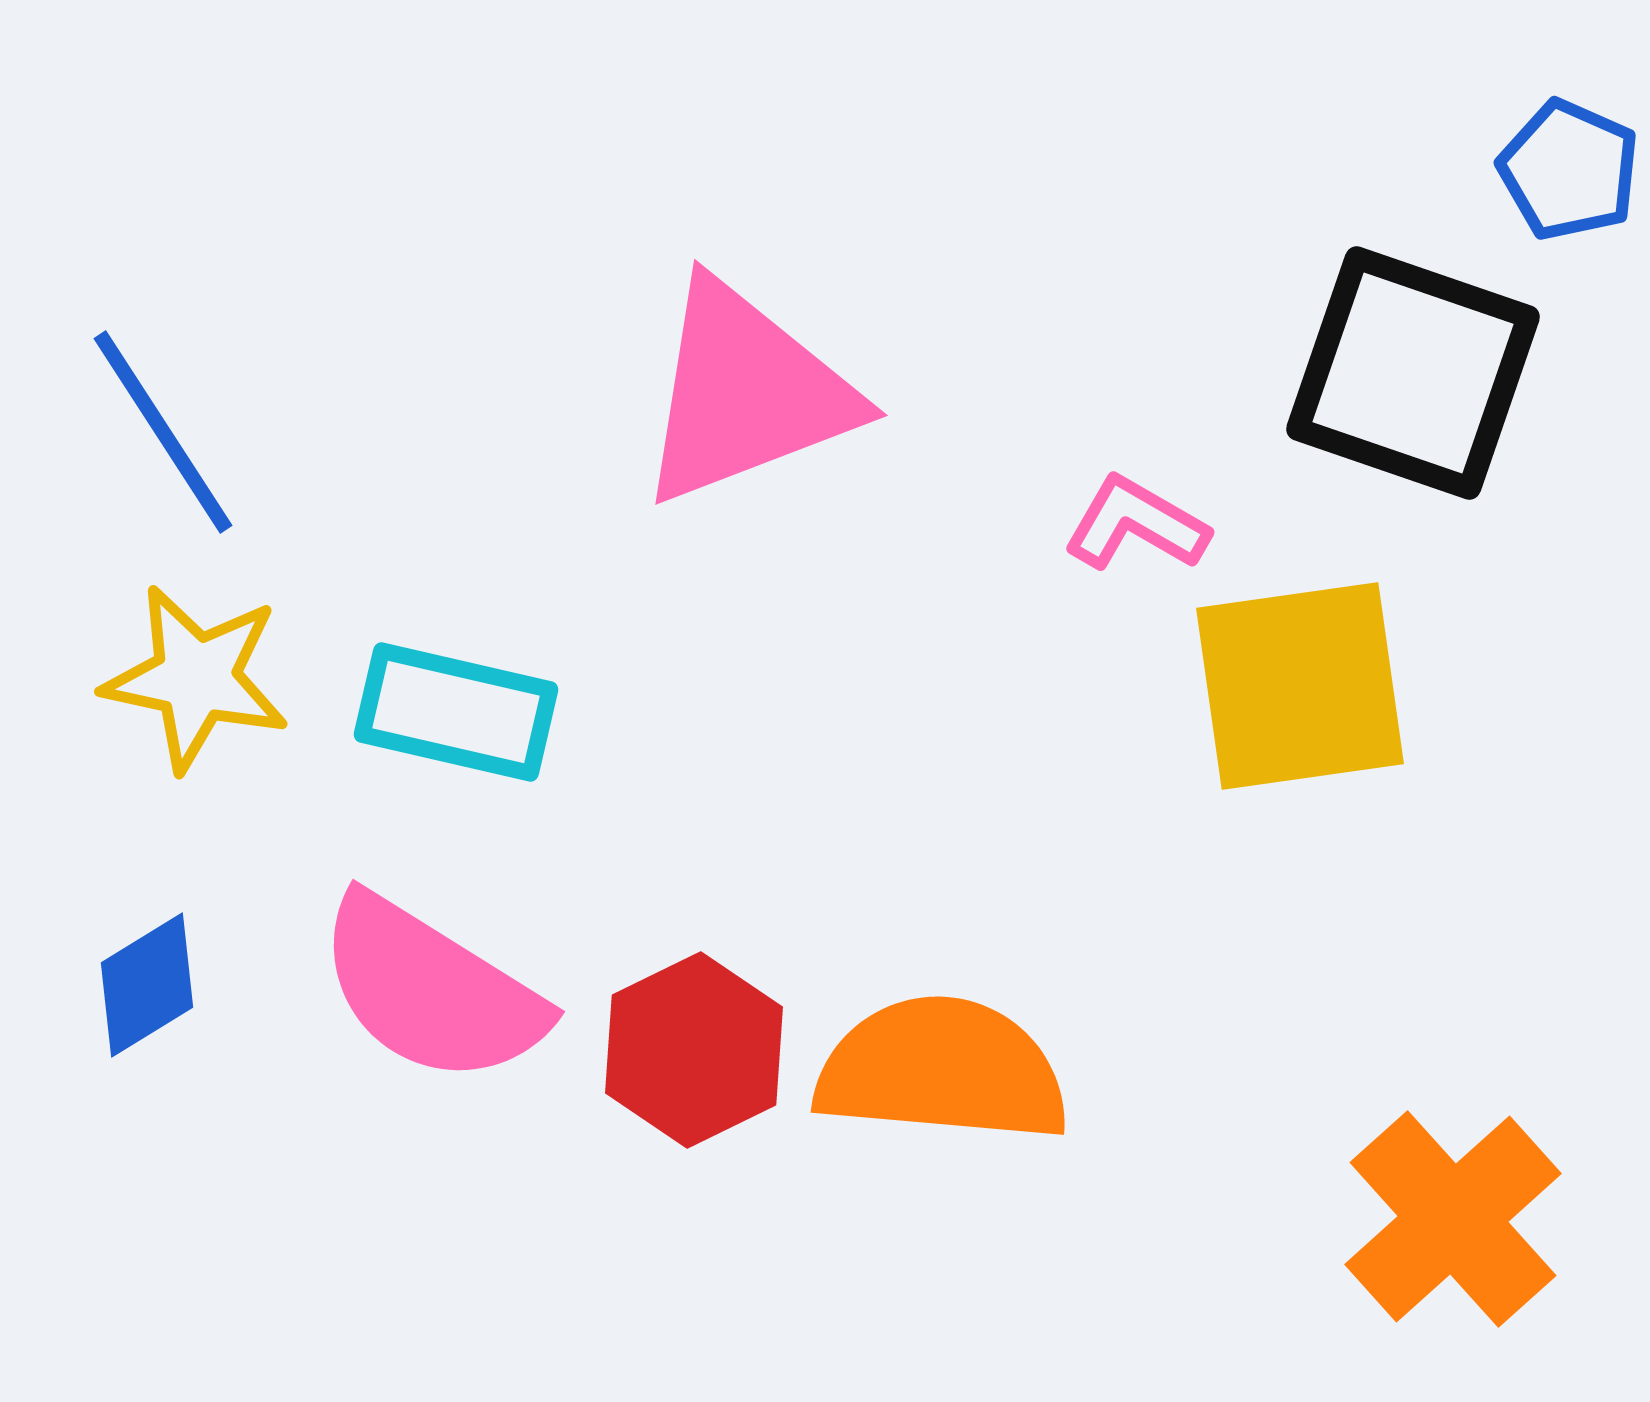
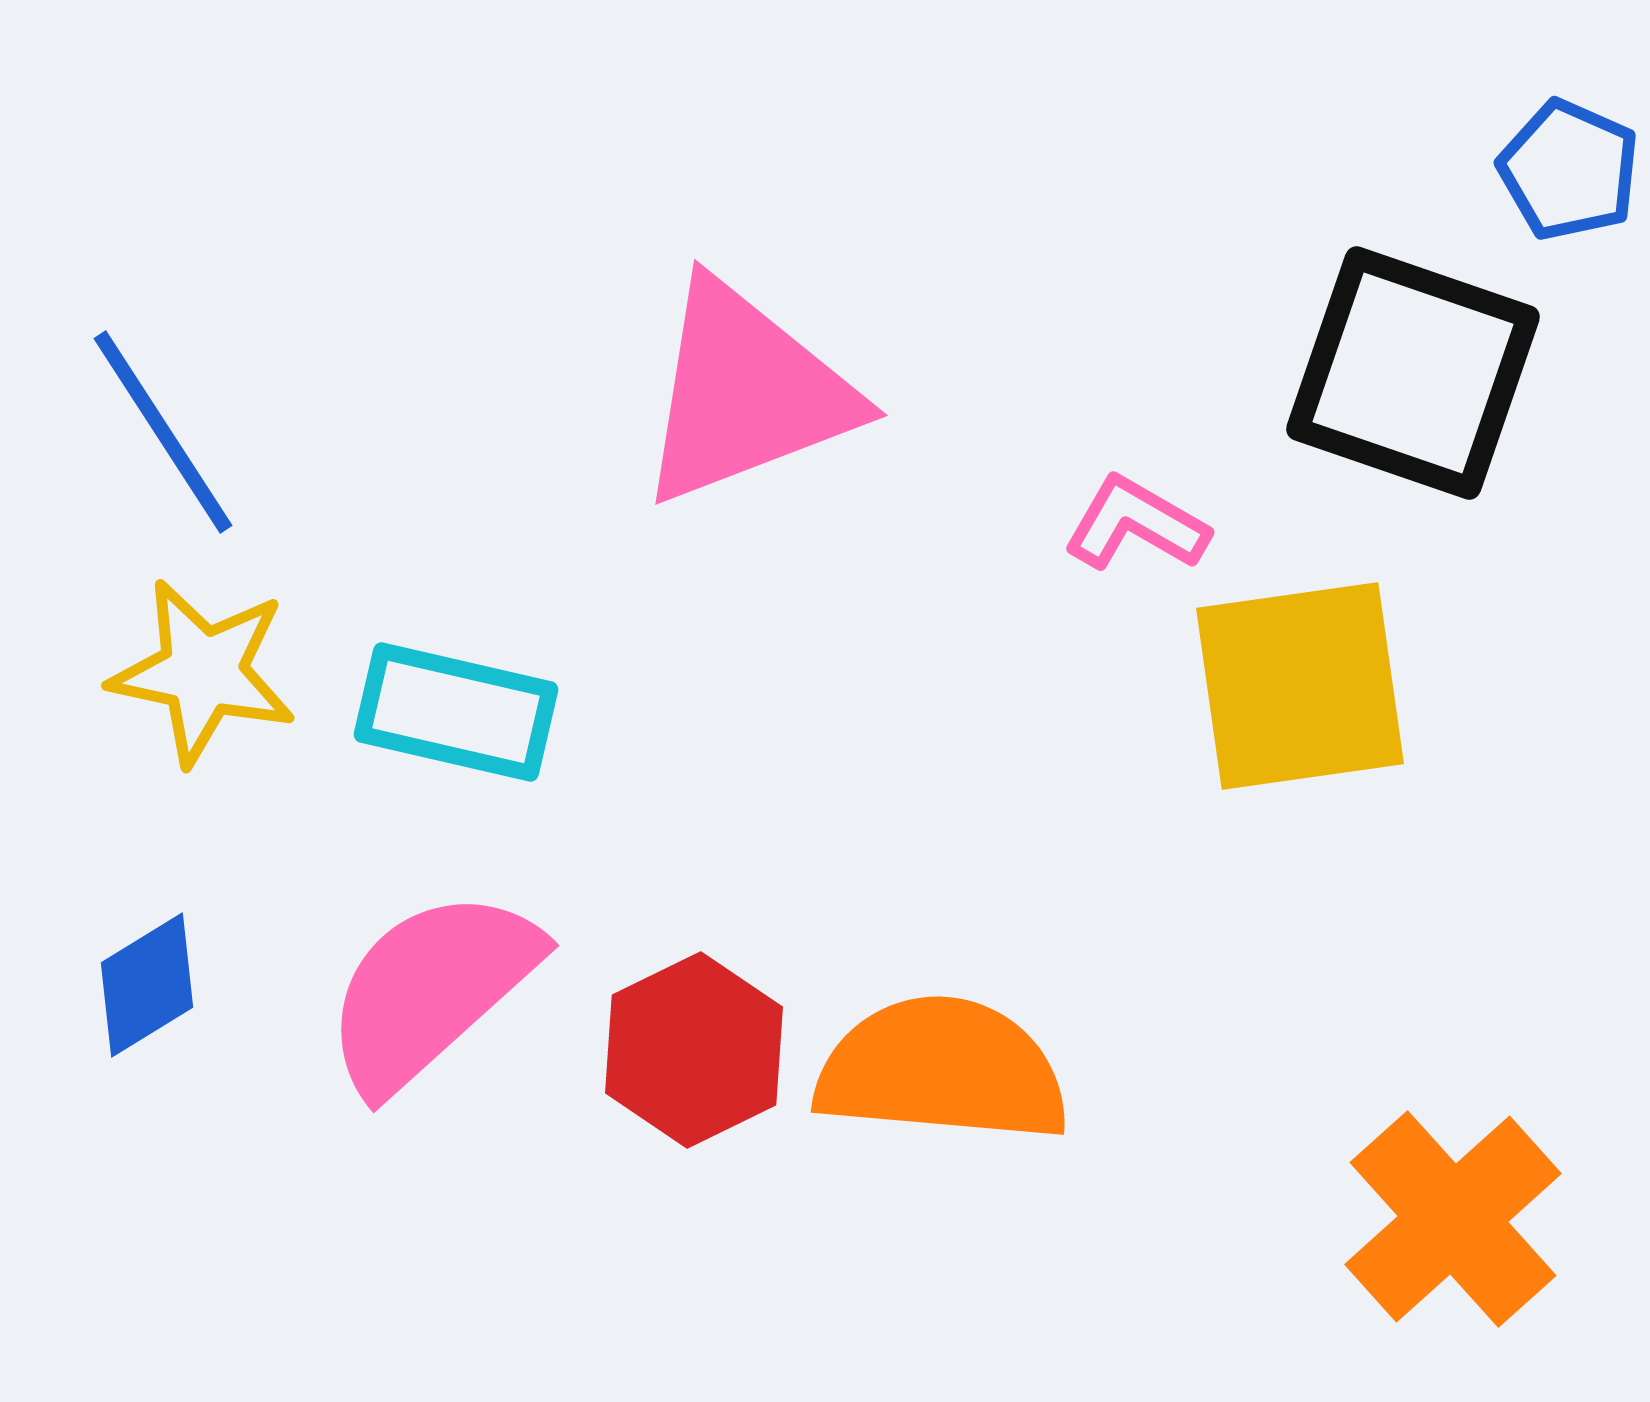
yellow star: moved 7 px right, 6 px up
pink semicircle: rotated 106 degrees clockwise
